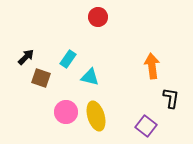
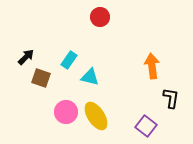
red circle: moved 2 px right
cyan rectangle: moved 1 px right, 1 px down
yellow ellipse: rotated 16 degrees counterclockwise
